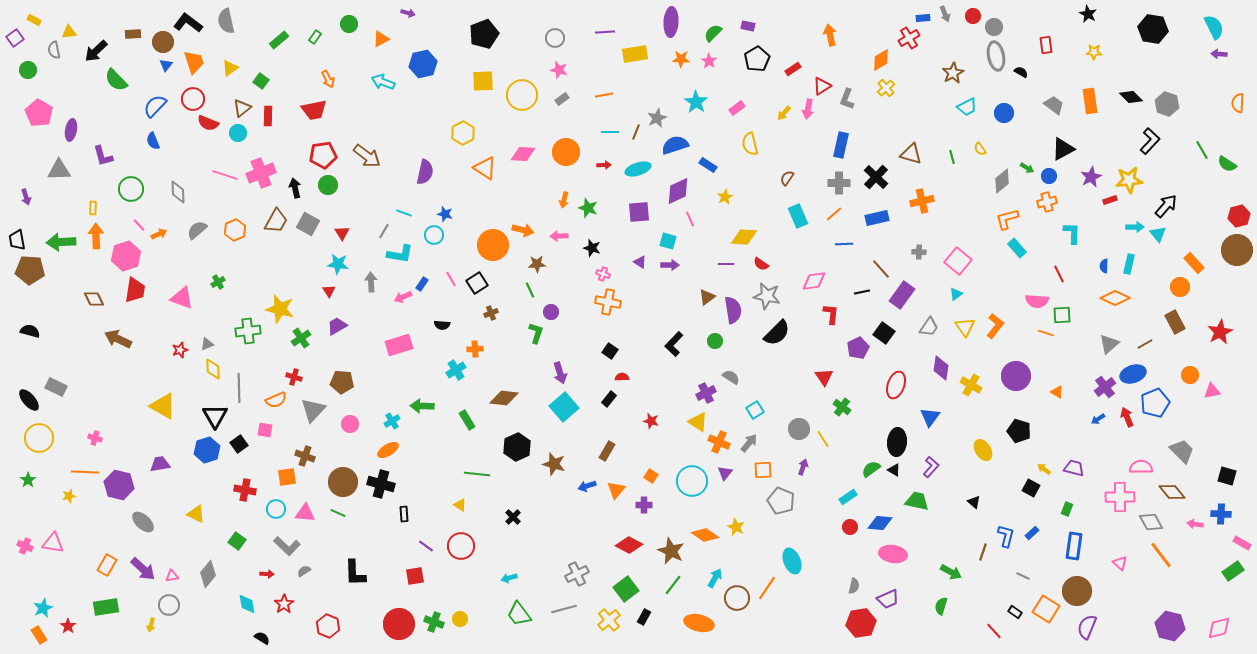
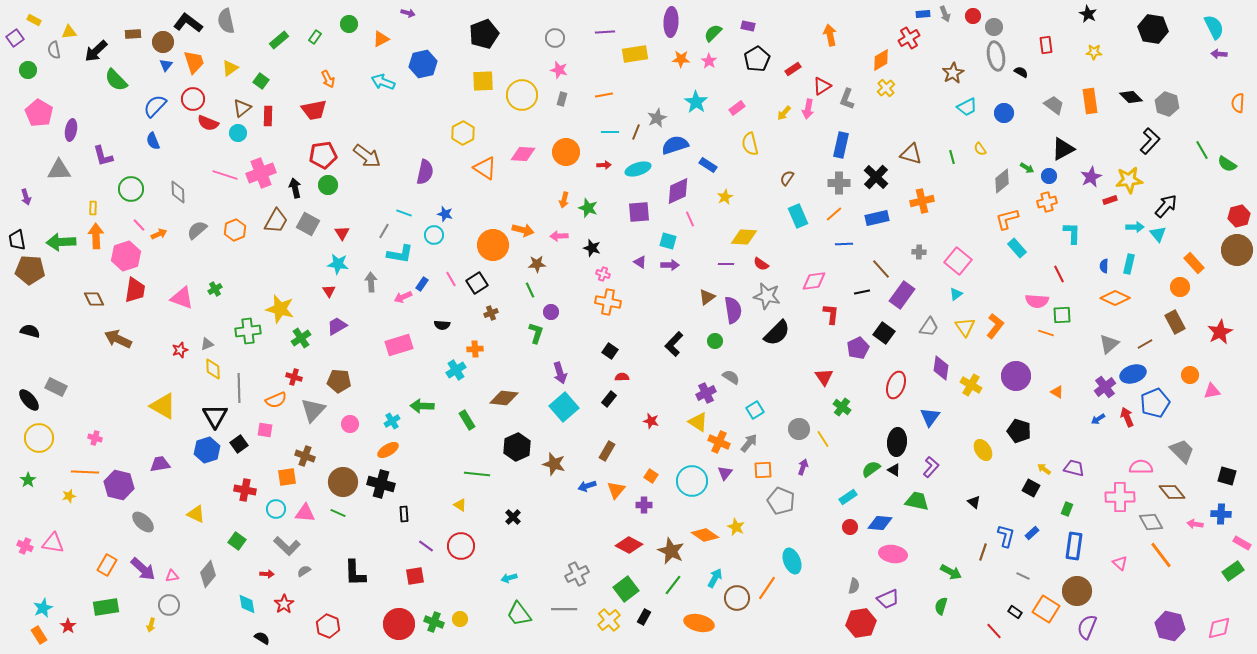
blue rectangle at (923, 18): moved 4 px up
gray rectangle at (562, 99): rotated 40 degrees counterclockwise
green cross at (218, 282): moved 3 px left, 7 px down
brown pentagon at (342, 382): moved 3 px left, 1 px up
gray line at (564, 609): rotated 15 degrees clockwise
